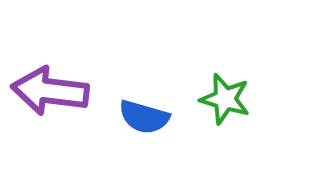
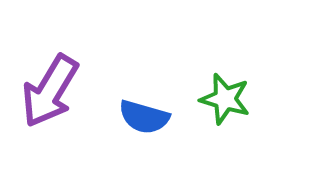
purple arrow: rotated 66 degrees counterclockwise
